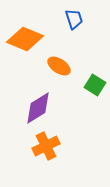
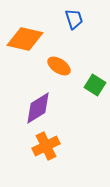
orange diamond: rotated 9 degrees counterclockwise
